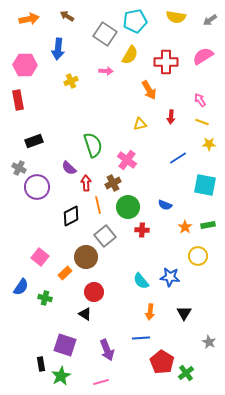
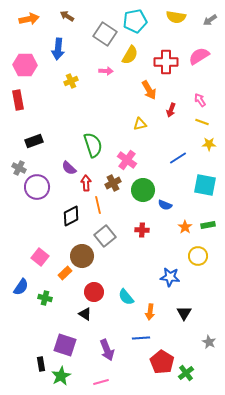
pink semicircle at (203, 56): moved 4 px left
red arrow at (171, 117): moved 7 px up; rotated 16 degrees clockwise
green circle at (128, 207): moved 15 px right, 17 px up
brown circle at (86, 257): moved 4 px left, 1 px up
cyan semicircle at (141, 281): moved 15 px left, 16 px down
